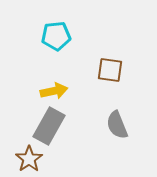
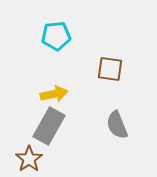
brown square: moved 1 px up
yellow arrow: moved 3 px down
